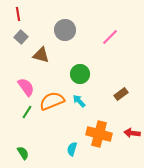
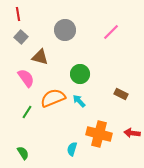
pink line: moved 1 px right, 5 px up
brown triangle: moved 1 px left, 2 px down
pink semicircle: moved 9 px up
brown rectangle: rotated 64 degrees clockwise
orange semicircle: moved 1 px right, 3 px up
